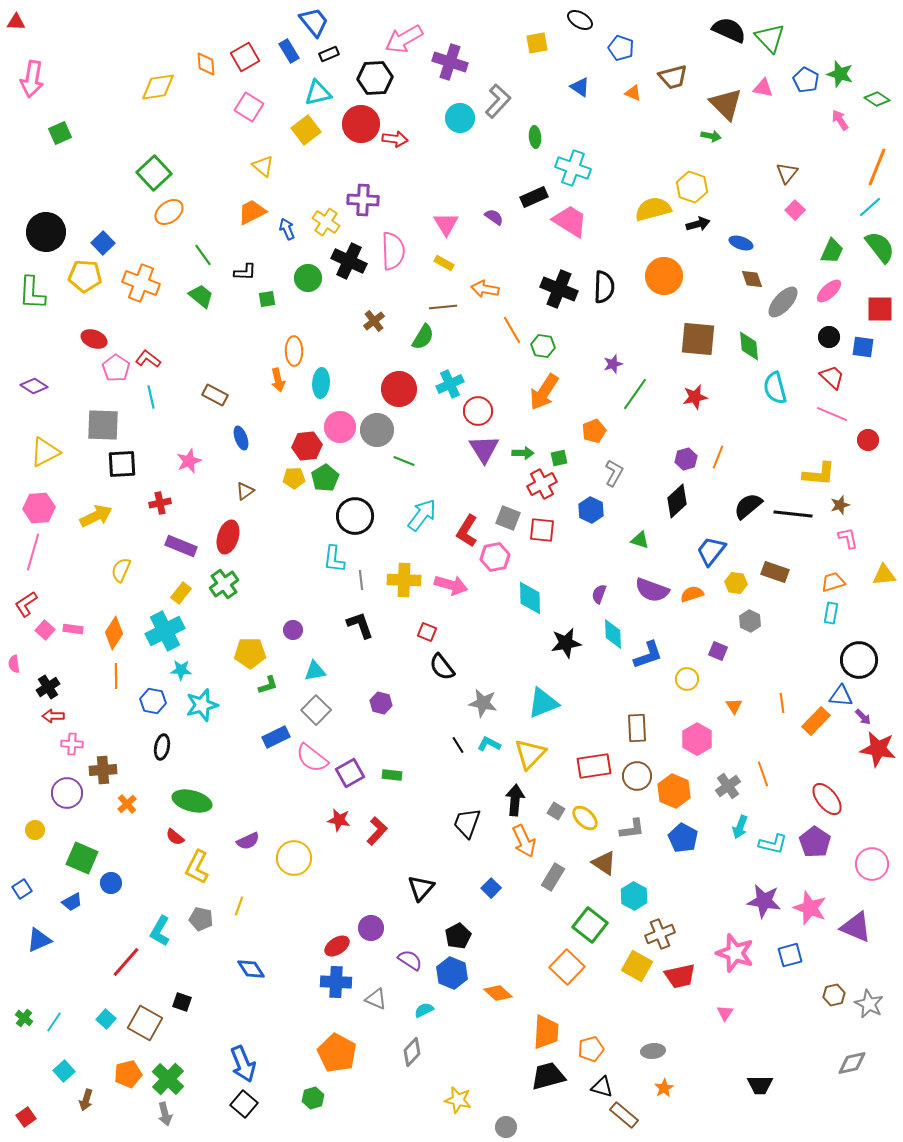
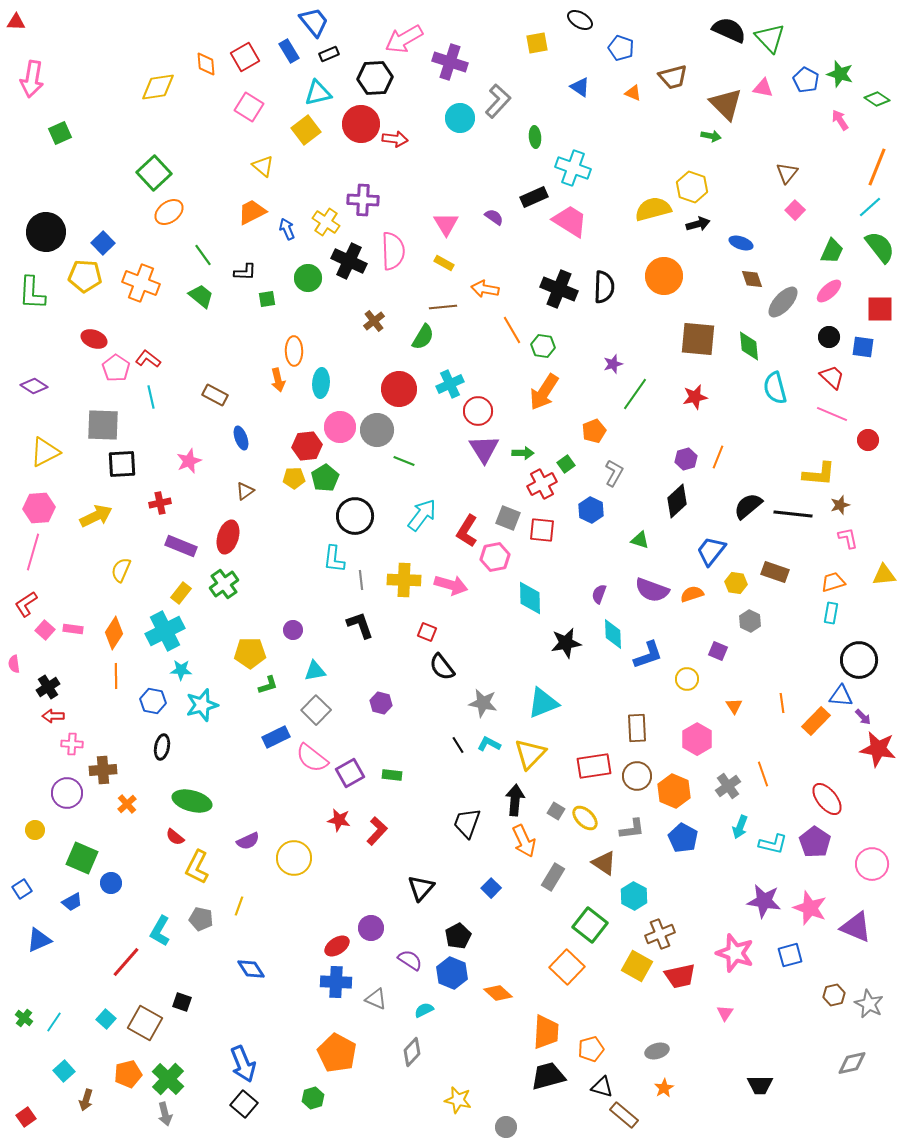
green square at (559, 458): moved 7 px right, 6 px down; rotated 24 degrees counterclockwise
gray ellipse at (653, 1051): moved 4 px right; rotated 10 degrees counterclockwise
